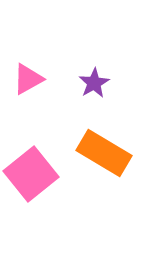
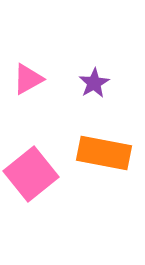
orange rectangle: rotated 20 degrees counterclockwise
